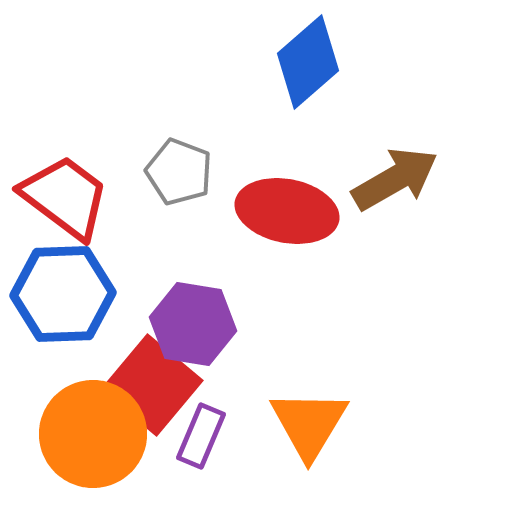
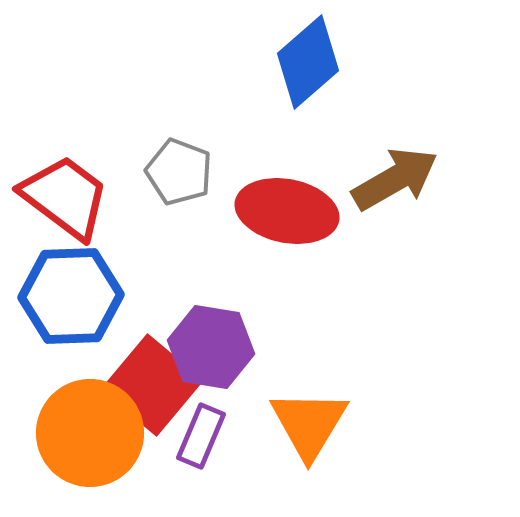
blue hexagon: moved 8 px right, 2 px down
purple hexagon: moved 18 px right, 23 px down
orange circle: moved 3 px left, 1 px up
